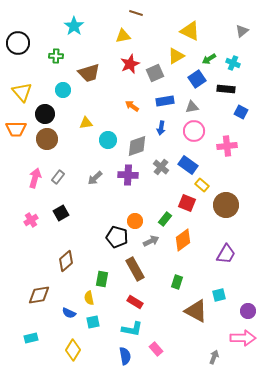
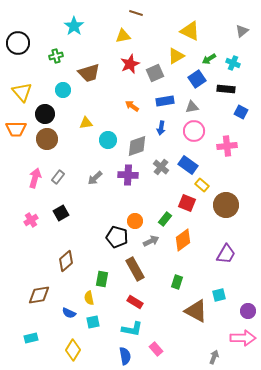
green cross at (56, 56): rotated 16 degrees counterclockwise
